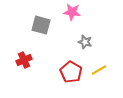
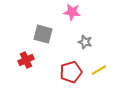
gray square: moved 2 px right, 9 px down
red cross: moved 2 px right
red pentagon: rotated 25 degrees clockwise
